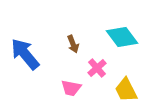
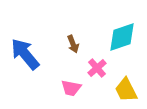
cyan diamond: rotated 72 degrees counterclockwise
